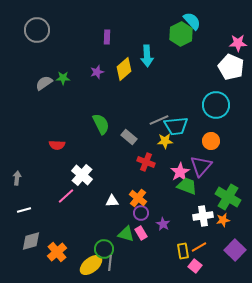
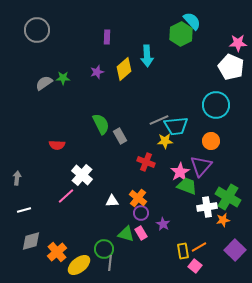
gray rectangle at (129, 137): moved 9 px left, 1 px up; rotated 21 degrees clockwise
white cross at (203, 216): moved 4 px right, 9 px up
yellow ellipse at (91, 265): moved 12 px left
